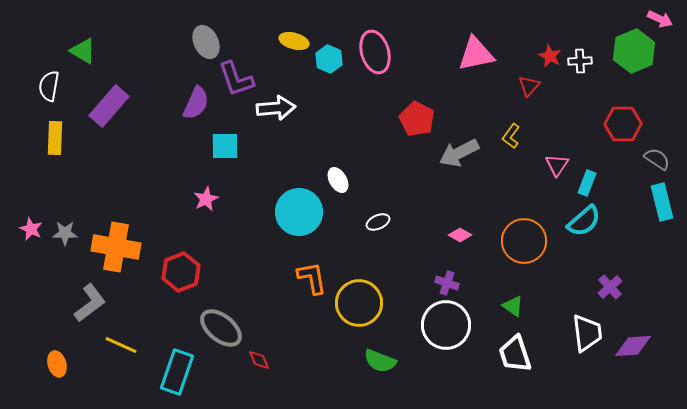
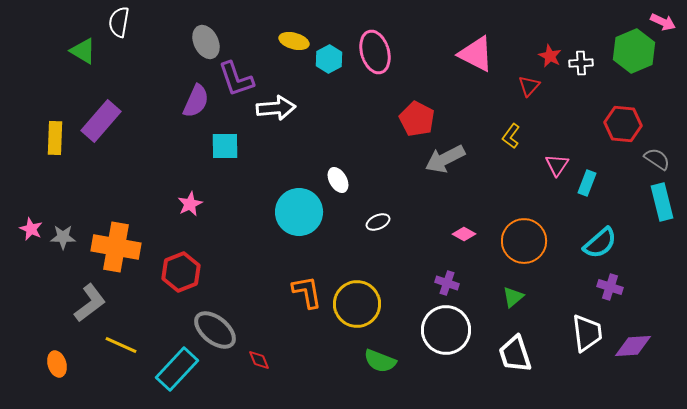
pink arrow at (660, 19): moved 3 px right, 3 px down
pink triangle at (476, 54): rotated 39 degrees clockwise
cyan hexagon at (329, 59): rotated 8 degrees clockwise
white cross at (580, 61): moved 1 px right, 2 px down
white semicircle at (49, 86): moved 70 px right, 64 px up
purple semicircle at (196, 103): moved 2 px up
purple rectangle at (109, 106): moved 8 px left, 15 px down
red hexagon at (623, 124): rotated 6 degrees clockwise
gray arrow at (459, 153): moved 14 px left, 6 px down
pink star at (206, 199): moved 16 px left, 5 px down
cyan semicircle at (584, 221): moved 16 px right, 22 px down
gray star at (65, 233): moved 2 px left, 4 px down
pink diamond at (460, 235): moved 4 px right, 1 px up
orange L-shape at (312, 278): moved 5 px left, 14 px down
purple cross at (610, 287): rotated 30 degrees counterclockwise
yellow circle at (359, 303): moved 2 px left, 1 px down
green triangle at (513, 306): moved 9 px up; rotated 45 degrees clockwise
white circle at (446, 325): moved 5 px down
gray ellipse at (221, 328): moved 6 px left, 2 px down
cyan rectangle at (177, 372): moved 3 px up; rotated 24 degrees clockwise
